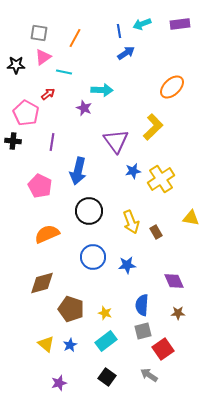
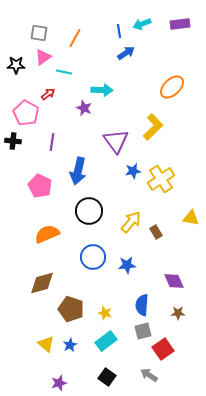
yellow arrow at (131, 222): rotated 120 degrees counterclockwise
